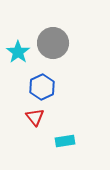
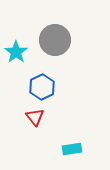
gray circle: moved 2 px right, 3 px up
cyan star: moved 2 px left
cyan rectangle: moved 7 px right, 8 px down
